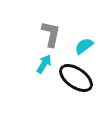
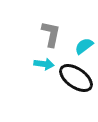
cyan arrow: rotated 66 degrees clockwise
